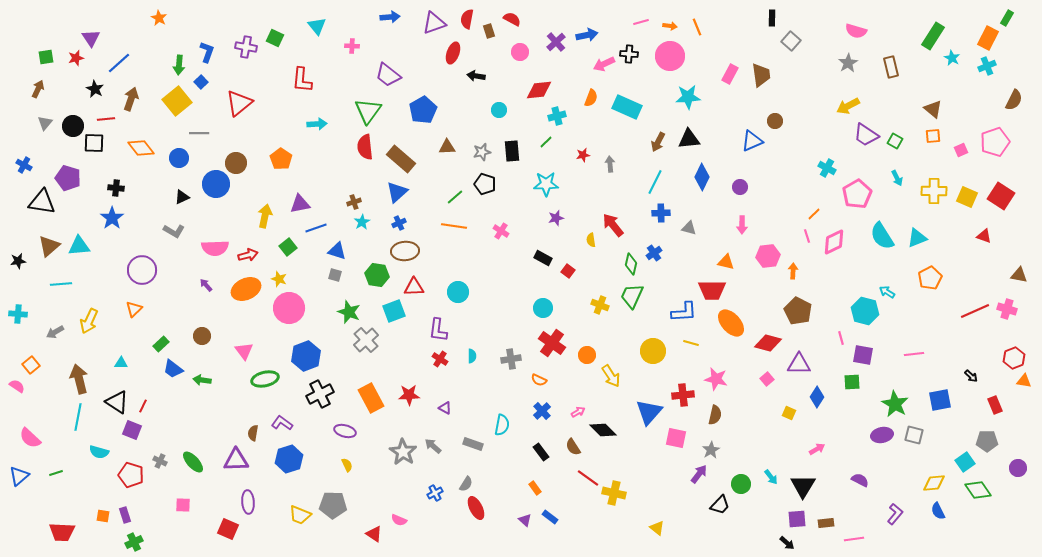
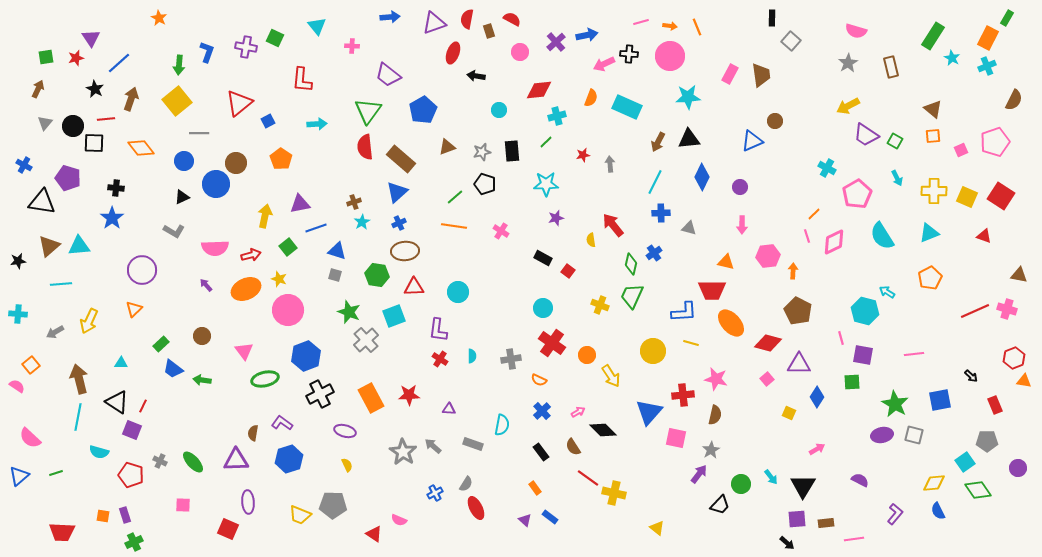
blue square at (201, 82): moved 67 px right, 39 px down; rotated 16 degrees clockwise
brown triangle at (447, 147): rotated 18 degrees counterclockwise
blue circle at (179, 158): moved 5 px right, 3 px down
cyan triangle at (917, 238): moved 12 px right, 5 px up
red arrow at (248, 255): moved 3 px right
pink circle at (289, 308): moved 1 px left, 2 px down
cyan square at (394, 311): moved 5 px down
purple triangle at (445, 408): moved 4 px right, 1 px down; rotated 24 degrees counterclockwise
